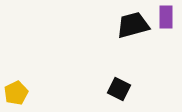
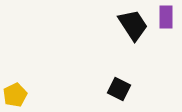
black trapezoid: rotated 72 degrees clockwise
yellow pentagon: moved 1 px left, 2 px down
